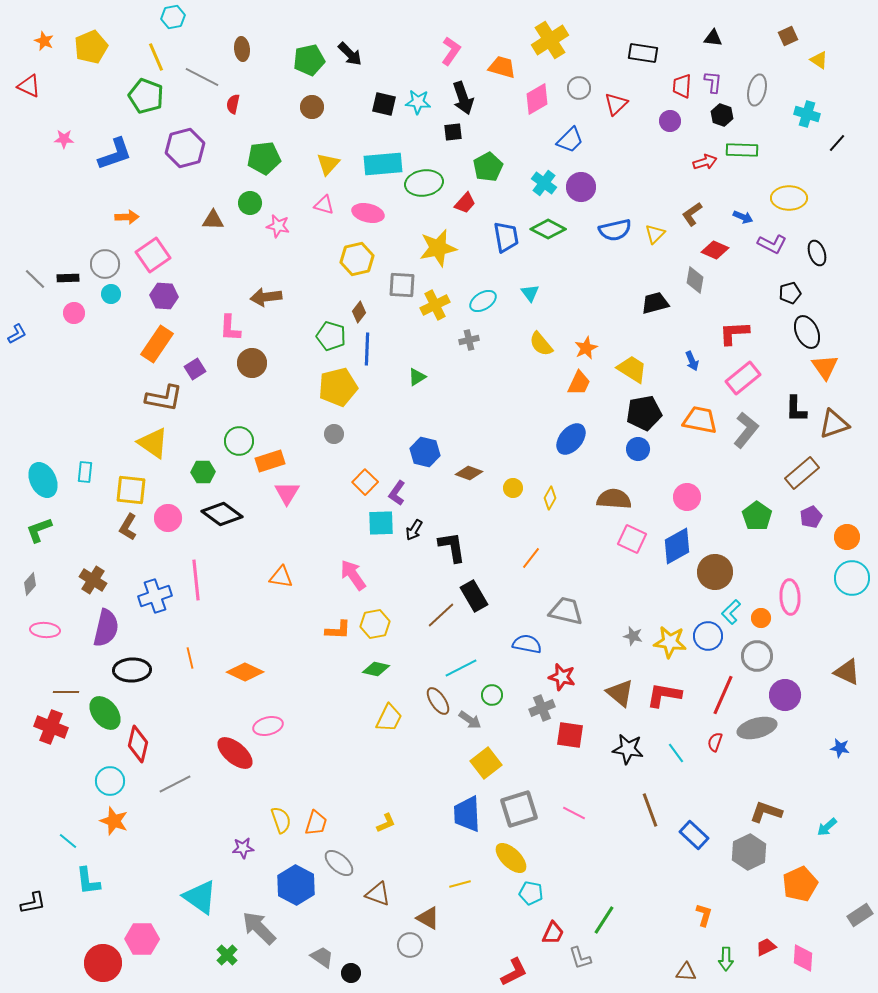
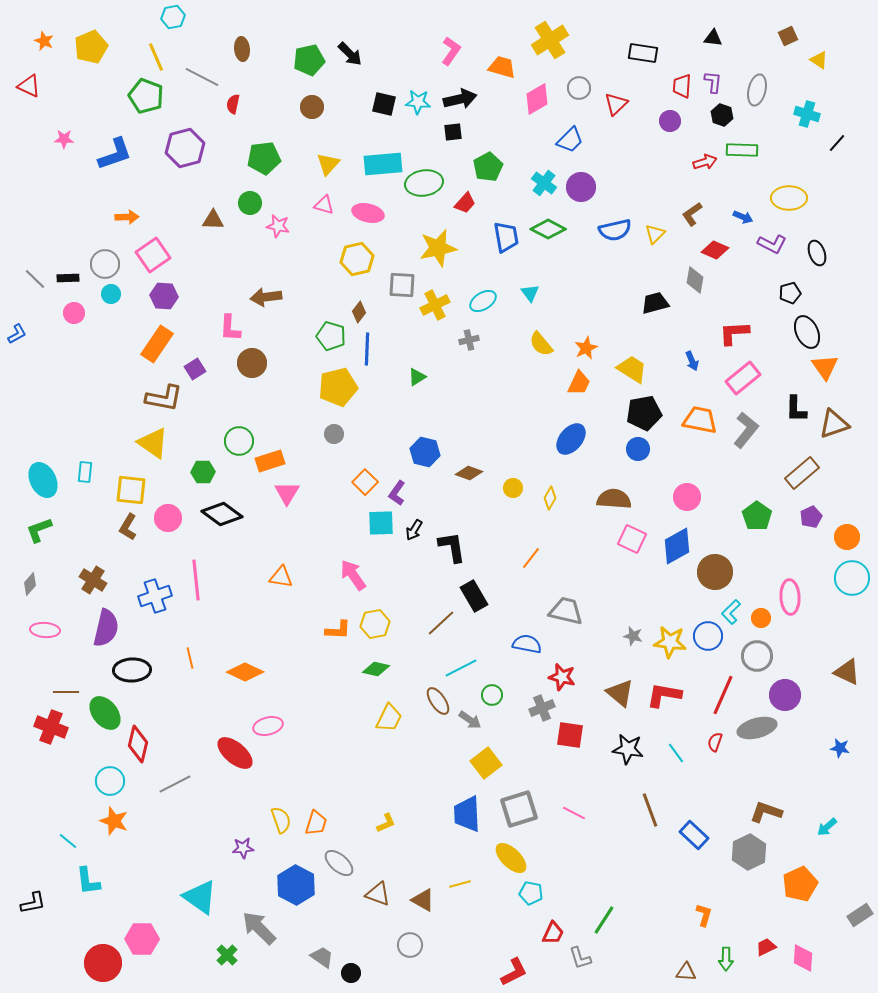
black arrow at (463, 98): moved 3 px left, 1 px down; rotated 84 degrees counterclockwise
brown line at (441, 615): moved 8 px down
brown triangle at (428, 918): moved 5 px left, 18 px up
